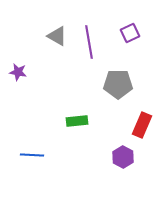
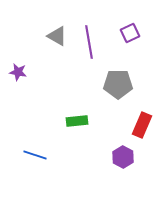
blue line: moved 3 px right; rotated 15 degrees clockwise
